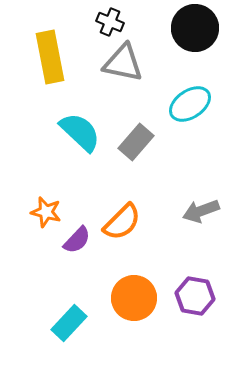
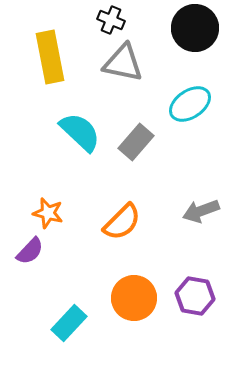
black cross: moved 1 px right, 2 px up
orange star: moved 2 px right, 1 px down
purple semicircle: moved 47 px left, 11 px down
